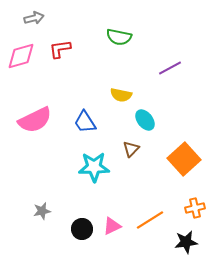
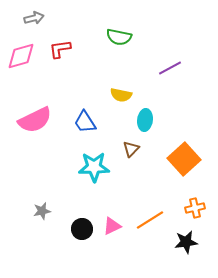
cyan ellipse: rotated 45 degrees clockwise
